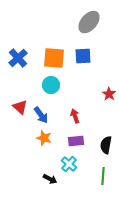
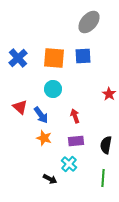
cyan circle: moved 2 px right, 4 px down
green line: moved 2 px down
